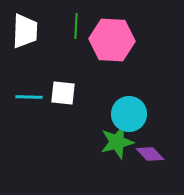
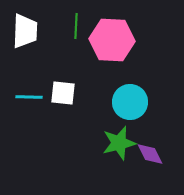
cyan circle: moved 1 px right, 12 px up
green star: moved 2 px right, 1 px down
purple diamond: rotated 16 degrees clockwise
